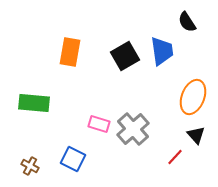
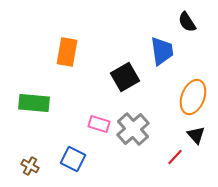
orange rectangle: moved 3 px left
black square: moved 21 px down
